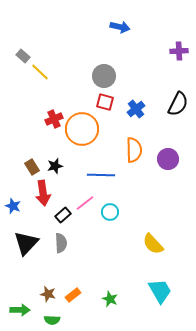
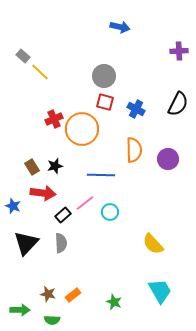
blue cross: rotated 24 degrees counterclockwise
red arrow: rotated 75 degrees counterclockwise
green star: moved 4 px right, 3 px down
